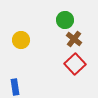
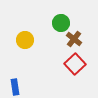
green circle: moved 4 px left, 3 px down
yellow circle: moved 4 px right
